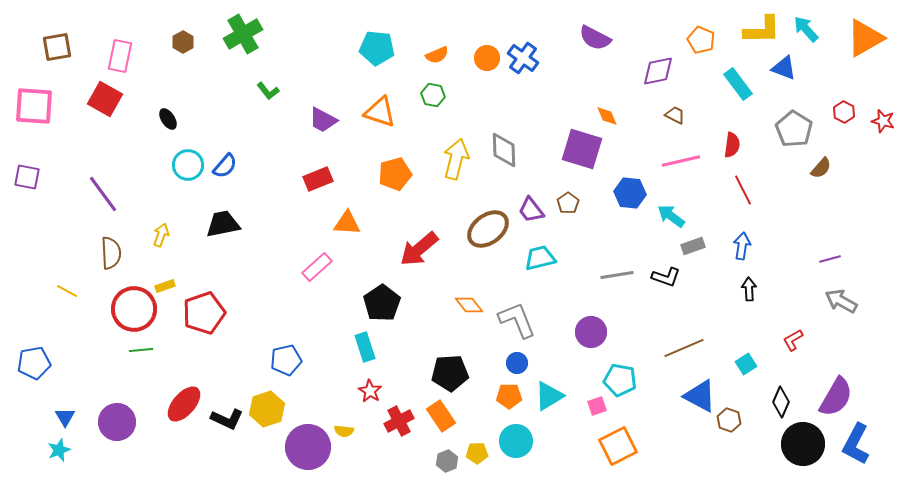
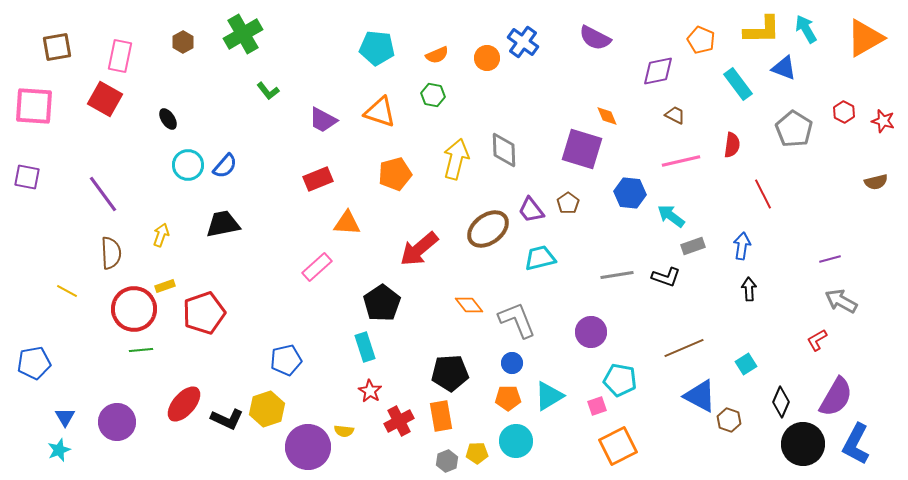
cyan arrow at (806, 29): rotated 12 degrees clockwise
blue cross at (523, 58): moved 16 px up
brown semicircle at (821, 168): moved 55 px right, 14 px down; rotated 35 degrees clockwise
red line at (743, 190): moved 20 px right, 4 px down
red L-shape at (793, 340): moved 24 px right
blue circle at (517, 363): moved 5 px left
orange pentagon at (509, 396): moved 1 px left, 2 px down
orange rectangle at (441, 416): rotated 24 degrees clockwise
